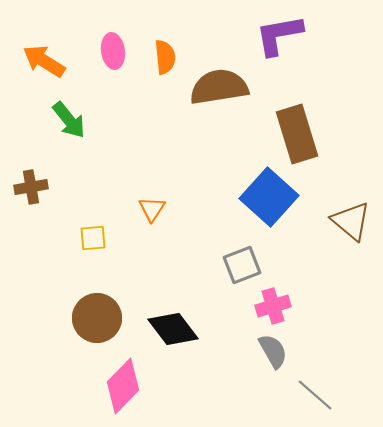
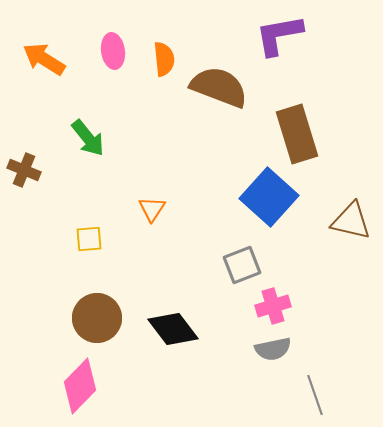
orange semicircle: moved 1 px left, 2 px down
orange arrow: moved 2 px up
brown semicircle: rotated 30 degrees clockwise
green arrow: moved 19 px right, 18 px down
brown cross: moved 7 px left, 17 px up; rotated 32 degrees clockwise
brown triangle: rotated 27 degrees counterclockwise
yellow square: moved 4 px left, 1 px down
gray semicircle: moved 2 px up; rotated 108 degrees clockwise
pink diamond: moved 43 px left
gray line: rotated 30 degrees clockwise
